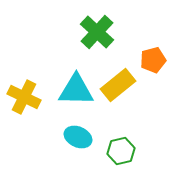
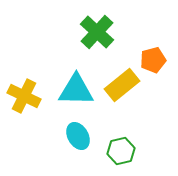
yellow rectangle: moved 4 px right
yellow cross: moved 1 px up
cyan ellipse: moved 1 px up; rotated 36 degrees clockwise
